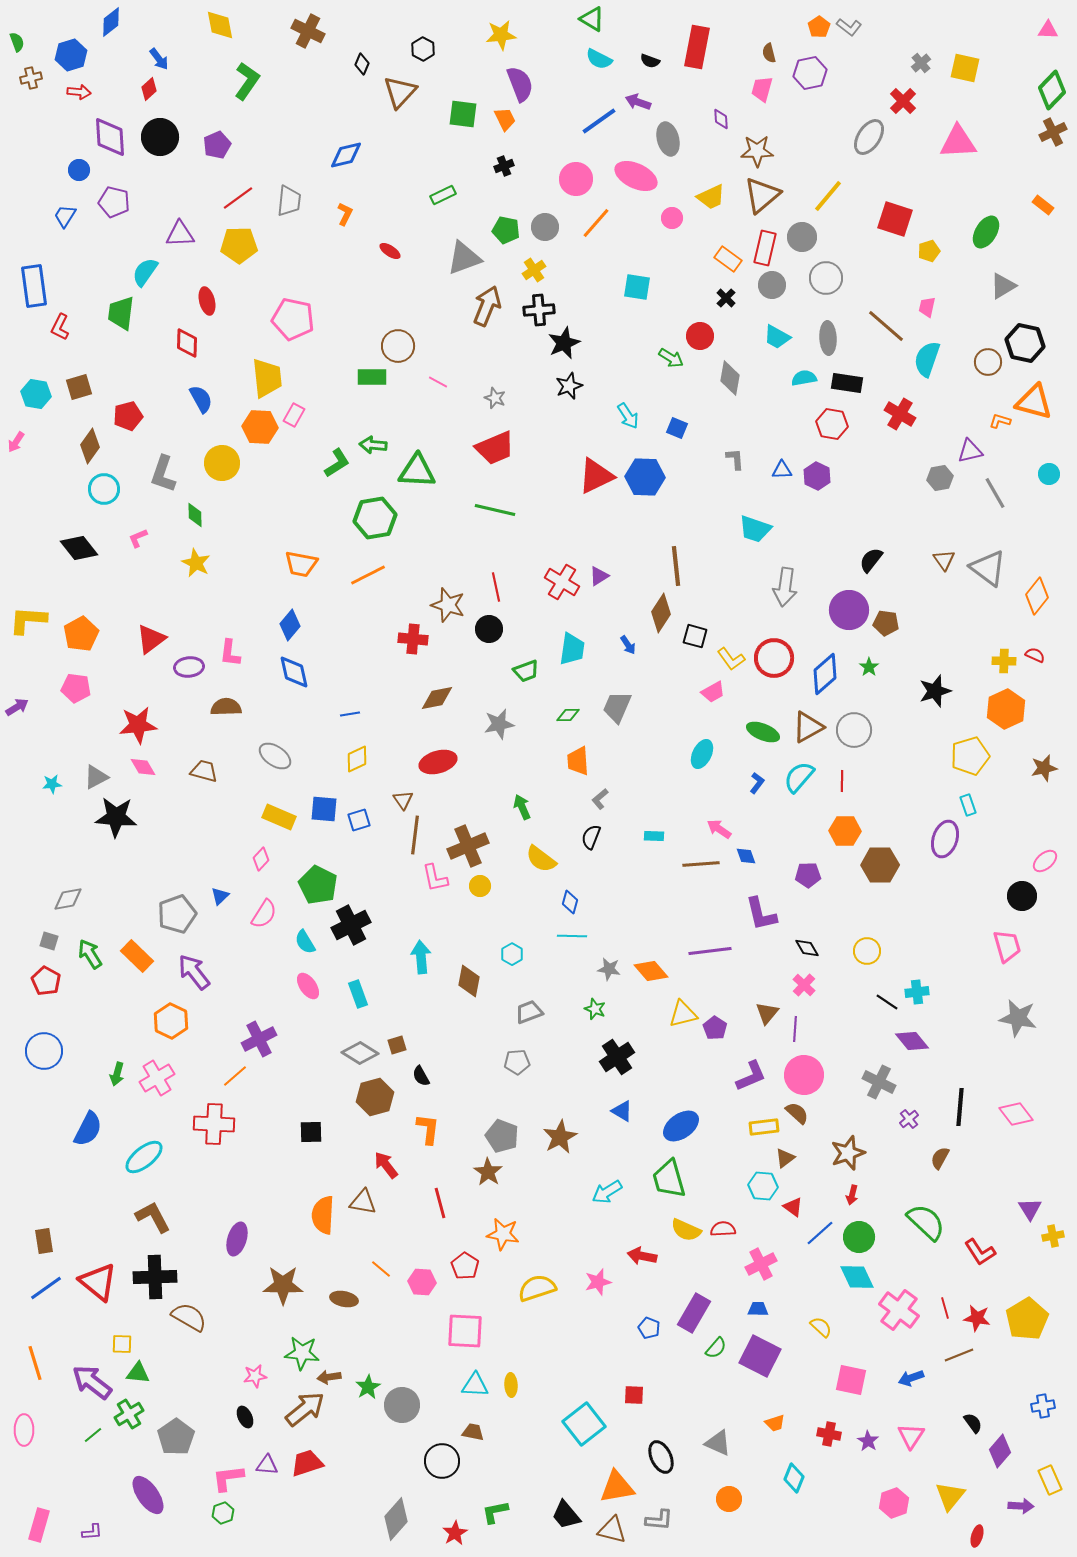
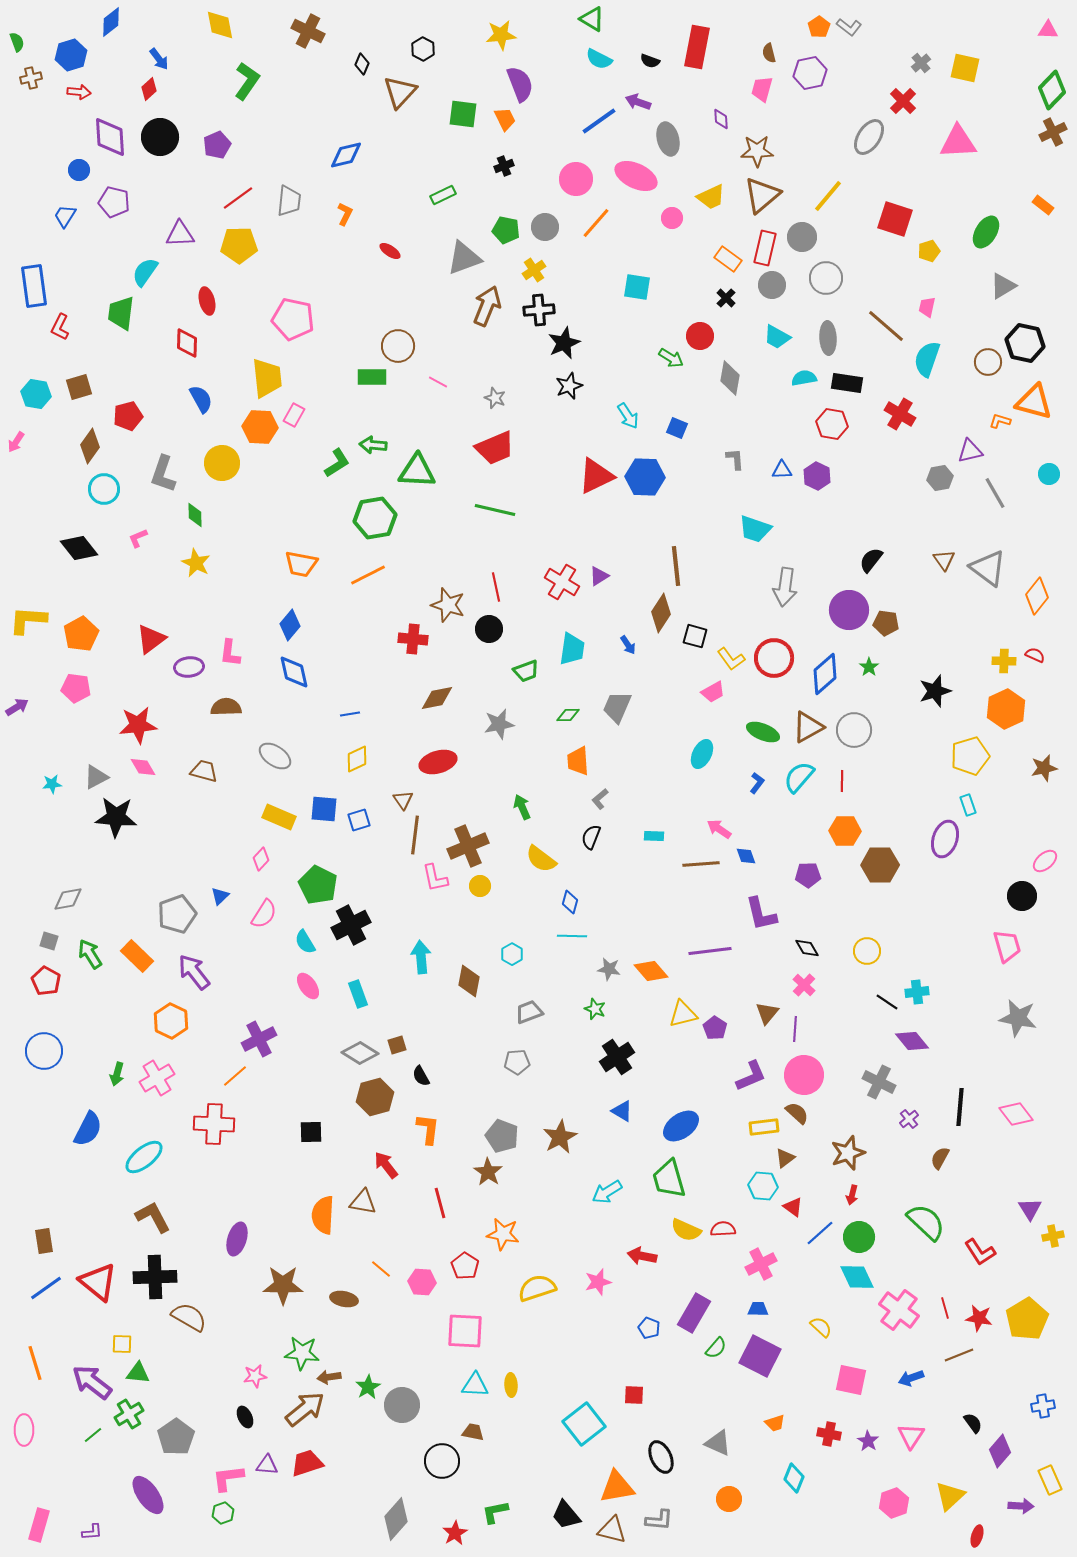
red star at (977, 1318): moved 2 px right
yellow triangle at (950, 1496): rotated 8 degrees clockwise
